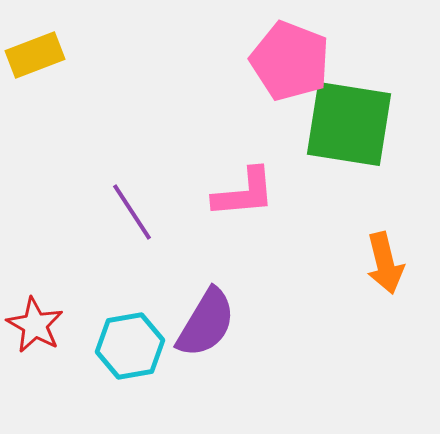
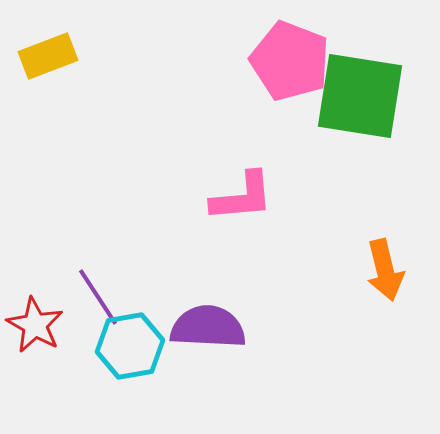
yellow rectangle: moved 13 px right, 1 px down
green square: moved 11 px right, 28 px up
pink L-shape: moved 2 px left, 4 px down
purple line: moved 34 px left, 85 px down
orange arrow: moved 7 px down
purple semicircle: moved 2 px right, 4 px down; rotated 118 degrees counterclockwise
